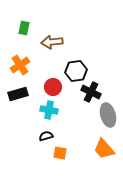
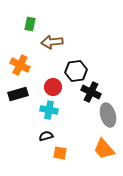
green rectangle: moved 6 px right, 4 px up
orange cross: rotated 30 degrees counterclockwise
